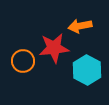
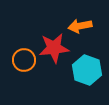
orange circle: moved 1 px right, 1 px up
cyan hexagon: rotated 8 degrees counterclockwise
